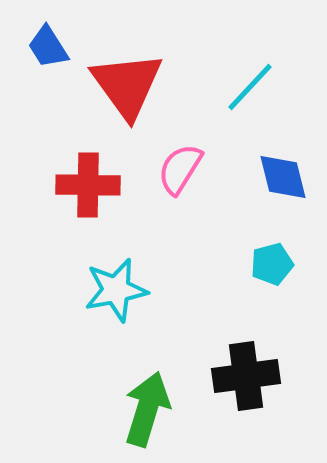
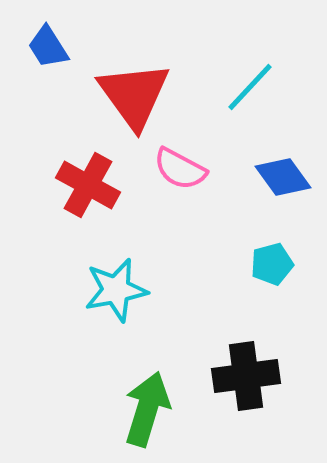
red triangle: moved 7 px right, 10 px down
pink semicircle: rotated 94 degrees counterclockwise
blue diamond: rotated 22 degrees counterclockwise
red cross: rotated 28 degrees clockwise
